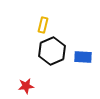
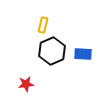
blue rectangle: moved 3 px up
red star: moved 2 px up
